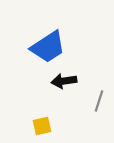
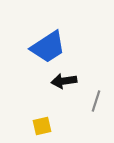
gray line: moved 3 px left
